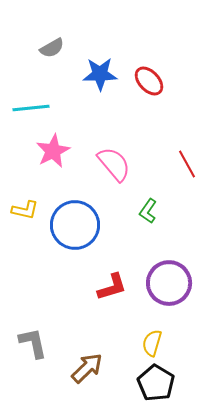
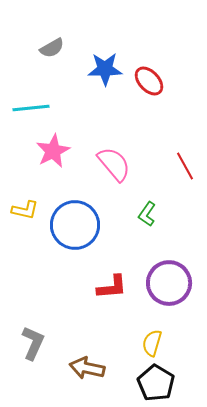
blue star: moved 5 px right, 5 px up
red line: moved 2 px left, 2 px down
green L-shape: moved 1 px left, 3 px down
red L-shape: rotated 12 degrees clockwise
gray L-shape: rotated 36 degrees clockwise
brown arrow: rotated 124 degrees counterclockwise
